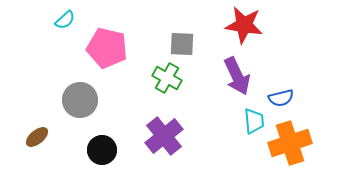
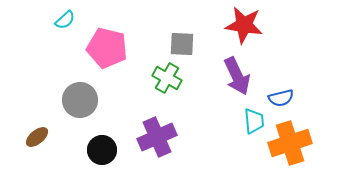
purple cross: moved 7 px left, 1 px down; rotated 15 degrees clockwise
